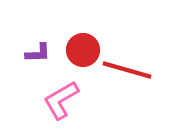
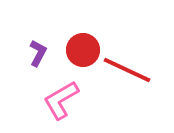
purple L-shape: rotated 60 degrees counterclockwise
red line: rotated 9 degrees clockwise
